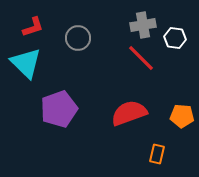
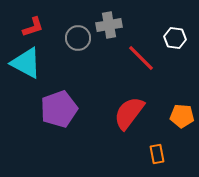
gray cross: moved 34 px left
cyan triangle: rotated 16 degrees counterclockwise
red semicircle: rotated 33 degrees counterclockwise
orange rectangle: rotated 24 degrees counterclockwise
